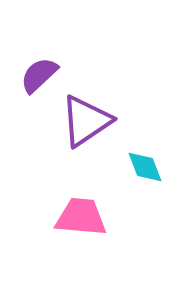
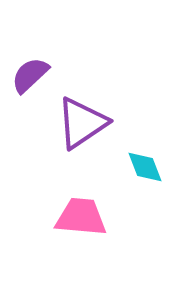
purple semicircle: moved 9 px left
purple triangle: moved 4 px left, 2 px down
